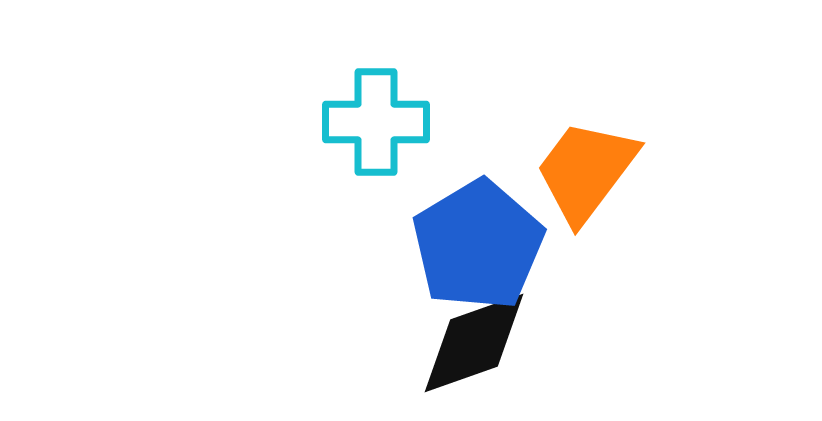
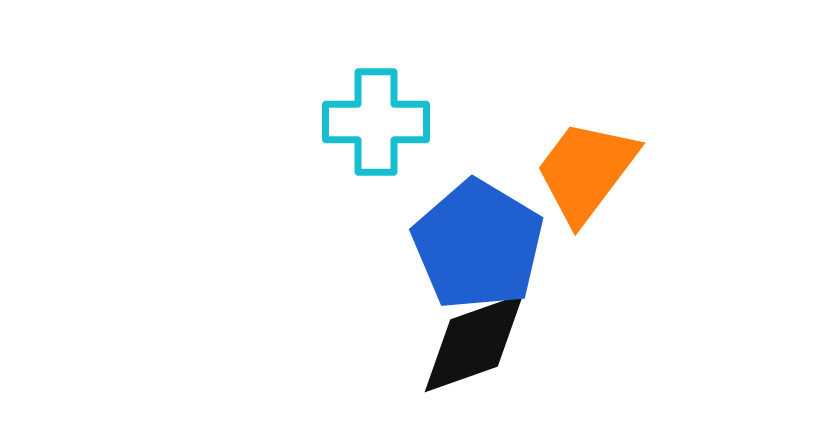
blue pentagon: rotated 10 degrees counterclockwise
